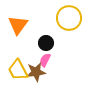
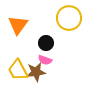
pink semicircle: rotated 96 degrees counterclockwise
